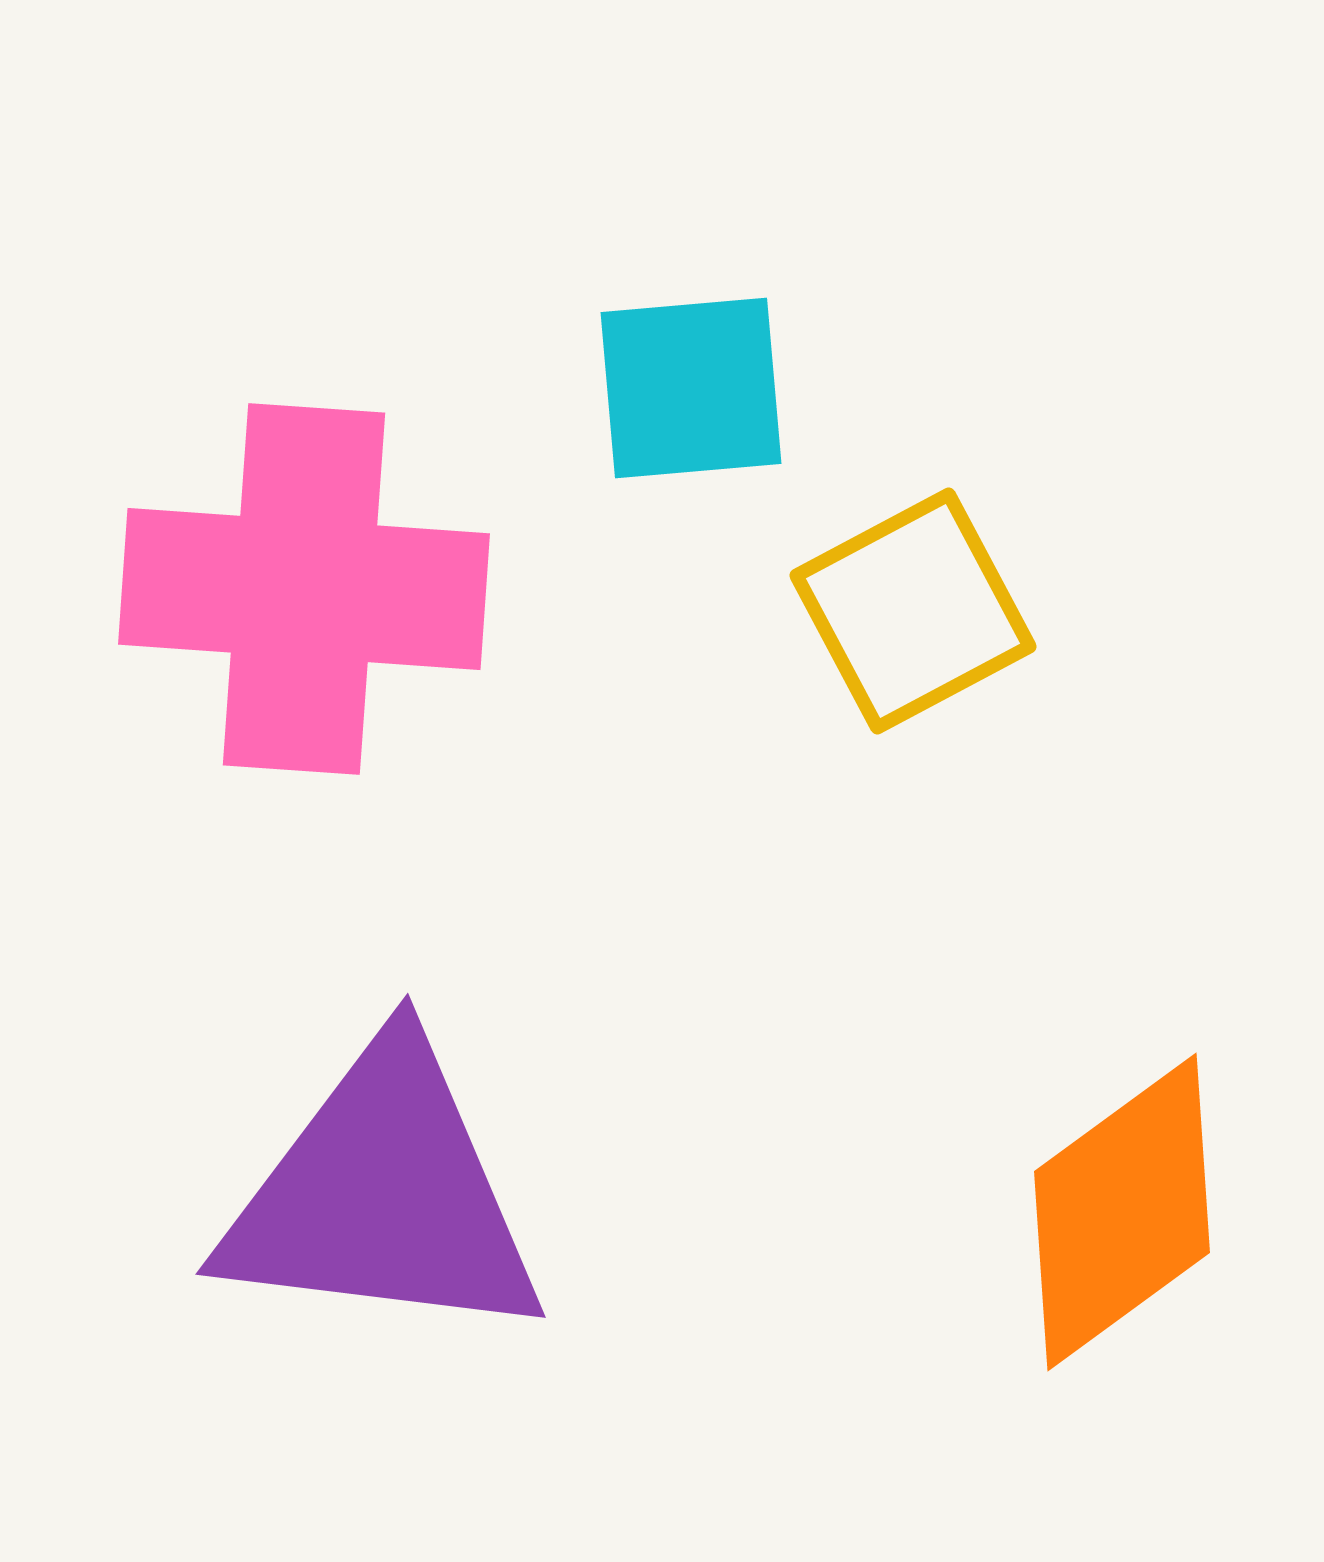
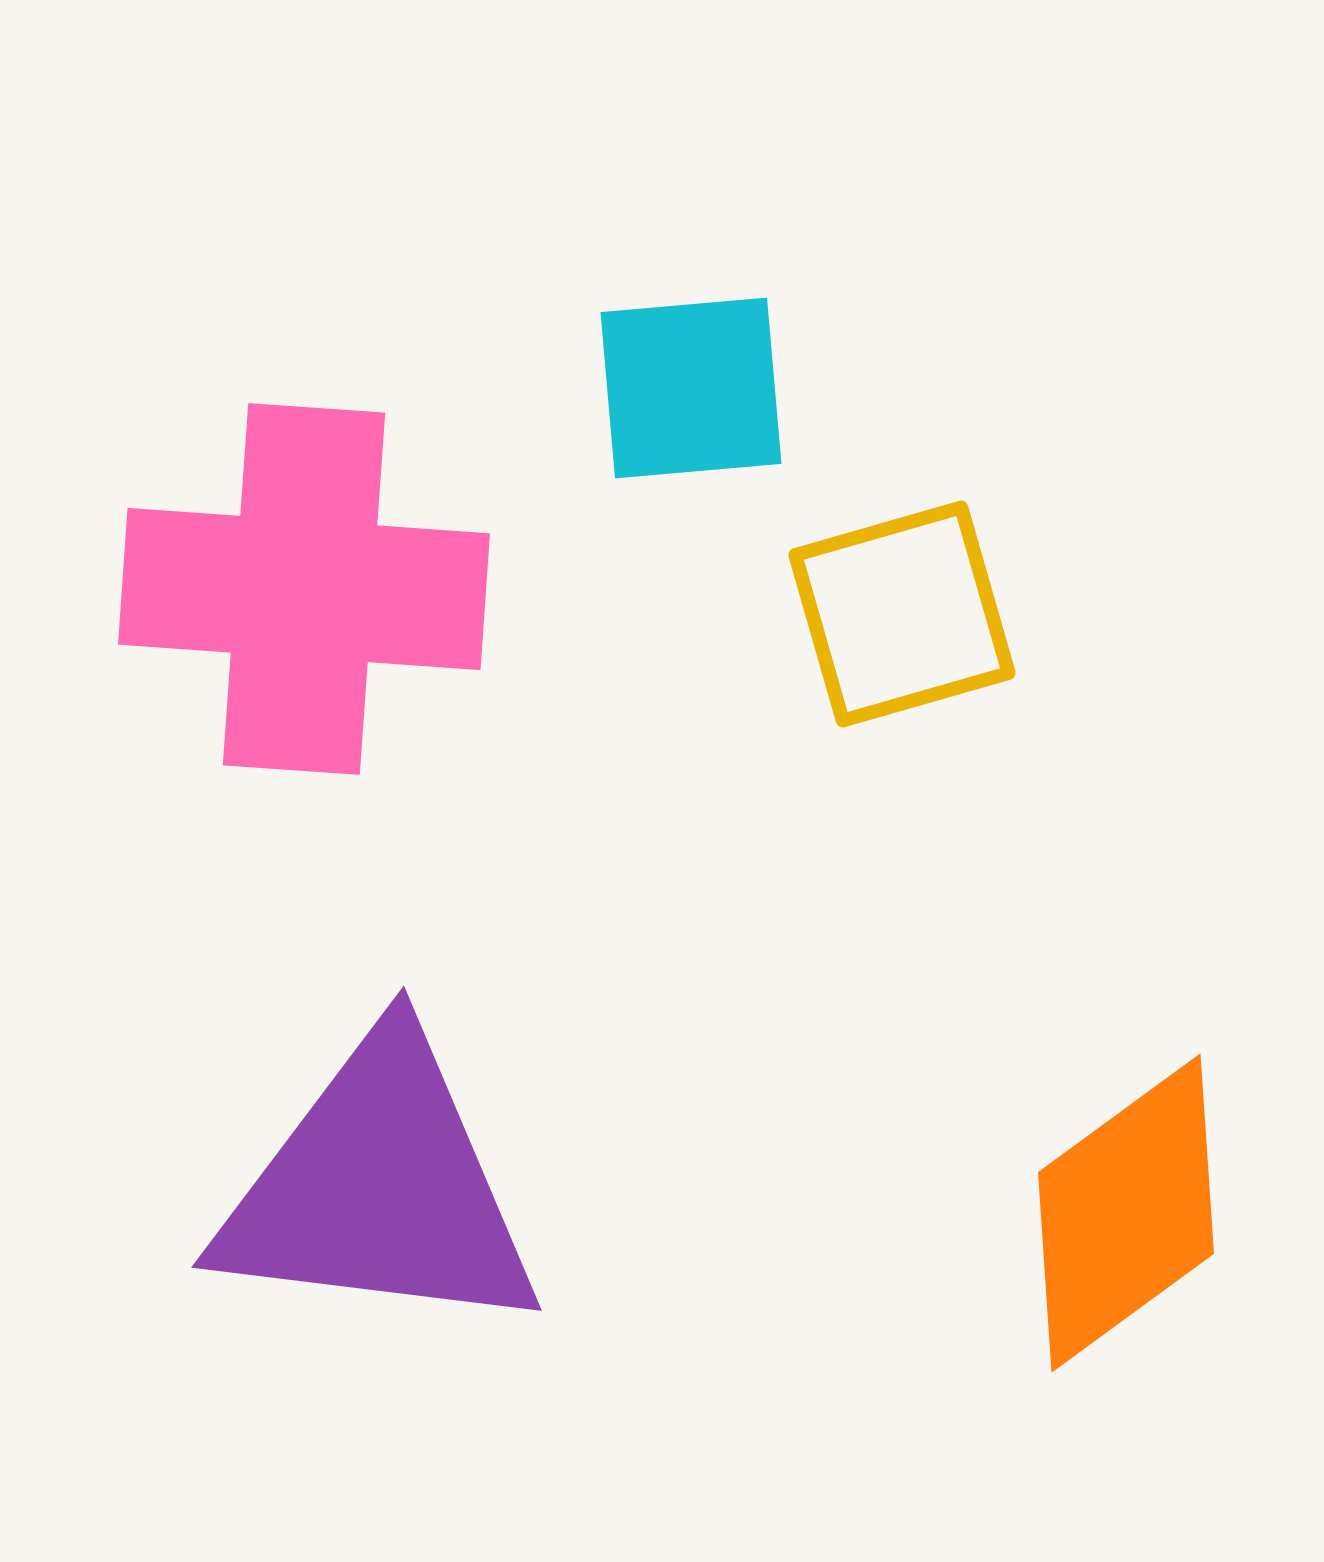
yellow square: moved 11 px left, 3 px down; rotated 12 degrees clockwise
purple triangle: moved 4 px left, 7 px up
orange diamond: moved 4 px right, 1 px down
